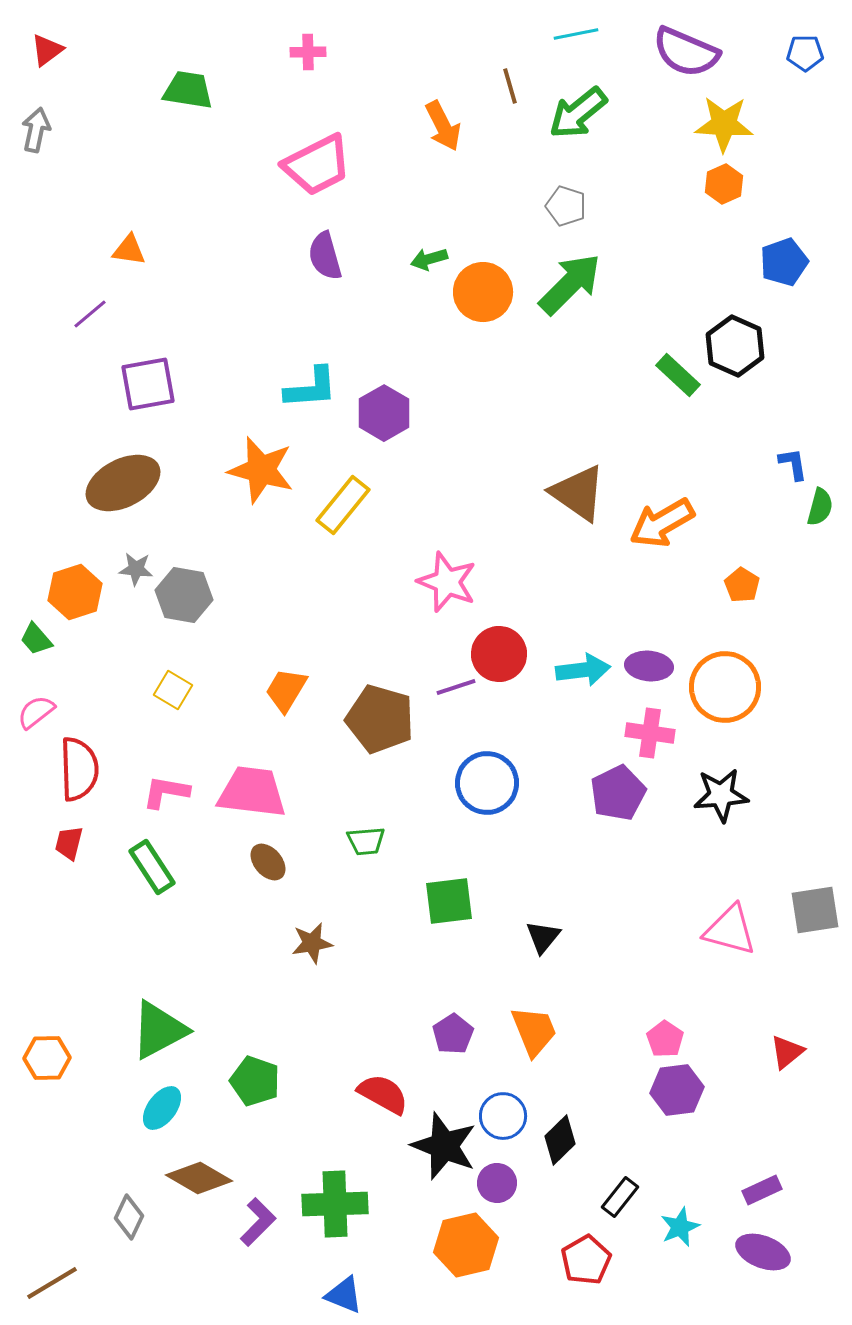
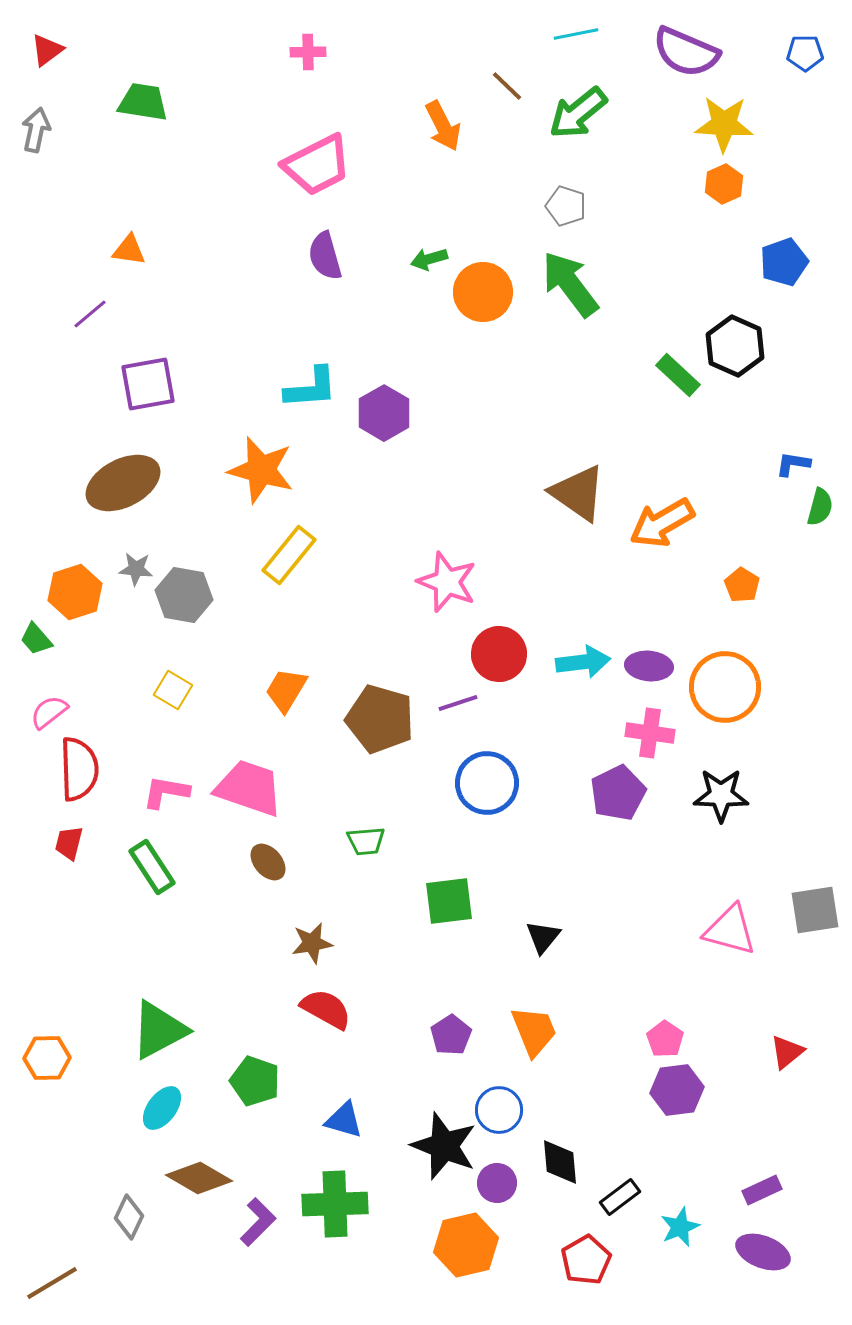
brown line at (510, 86): moved 3 px left; rotated 30 degrees counterclockwise
green trapezoid at (188, 90): moved 45 px left, 12 px down
green arrow at (570, 284): rotated 82 degrees counterclockwise
blue L-shape at (793, 464): rotated 72 degrees counterclockwise
yellow rectangle at (343, 505): moved 54 px left, 50 px down
cyan arrow at (583, 670): moved 8 px up
purple line at (456, 687): moved 2 px right, 16 px down
pink semicircle at (36, 712): moved 13 px right
pink trapezoid at (252, 792): moved 3 px left, 4 px up; rotated 12 degrees clockwise
black star at (721, 795): rotated 6 degrees clockwise
purple pentagon at (453, 1034): moved 2 px left, 1 px down
red semicircle at (383, 1094): moved 57 px left, 85 px up
blue circle at (503, 1116): moved 4 px left, 6 px up
black diamond at (560, 1140): moved 22 px down; rotated 51 degrees counterclockwise
black rectangle at (620, 1197): rotated 15 degrees clockwise
blue triangle at (344, 1295): moved 175 px up; rotated 6 degrees counterclockwise
